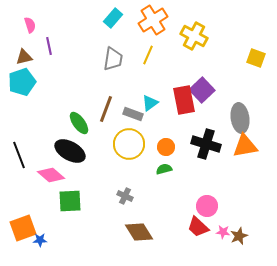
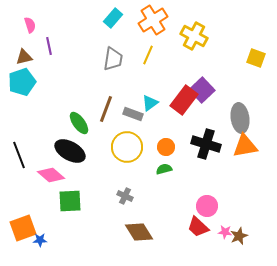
red rectangle: rotated 48 degrees clockwise
yellow circle: moved 2 px left, 3 px down
pink star: moved 2 px right
